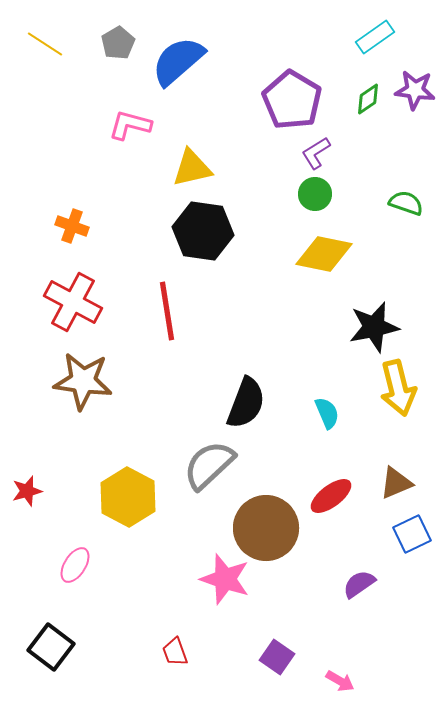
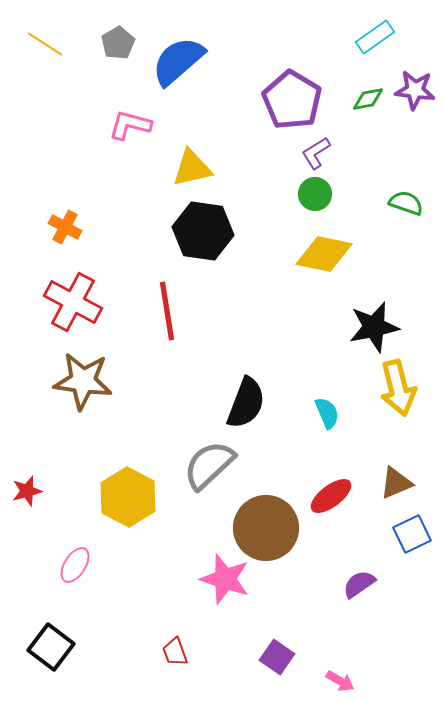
green diamond: rotated 24 degrees clockwise
orange cross: moved 7 px left, 1 px down; rotated 8 degrees clockwise
